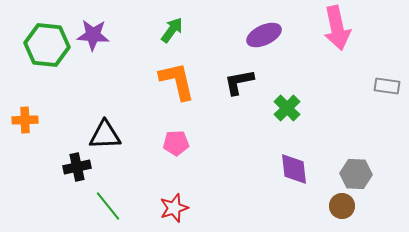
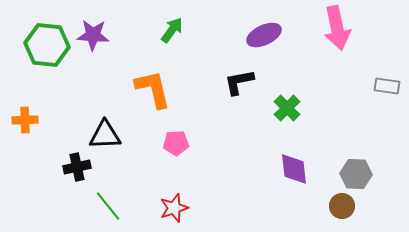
orange L-shape: moved 24 px left, 8 px down
